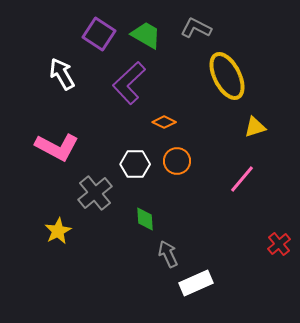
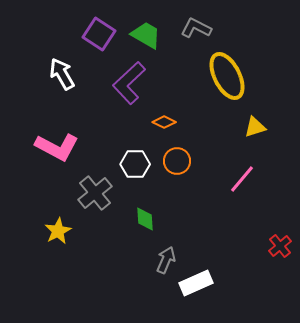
red cross: moved 1 px right, 2 px down
gray arrow: moved 2 px left, 6 px down; rotated 48 degrees clockwise
